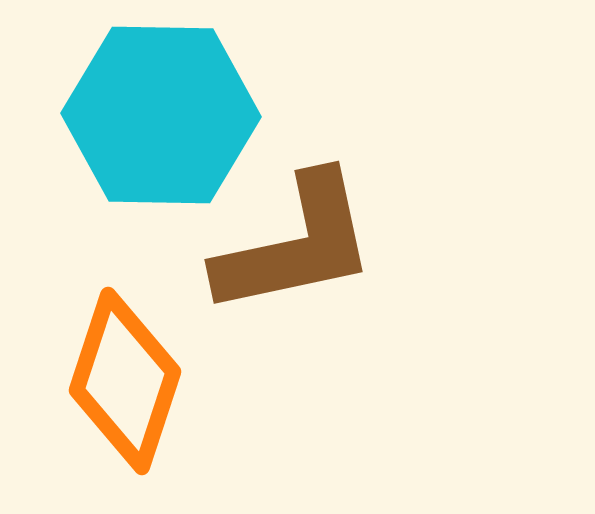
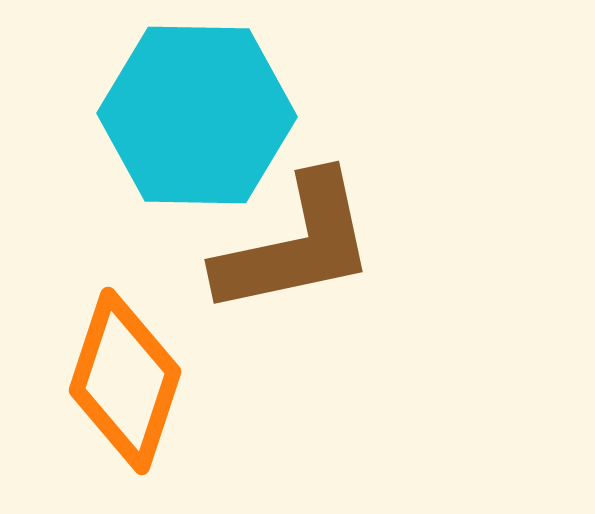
cyan hexagon: moved 36 px right
